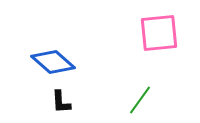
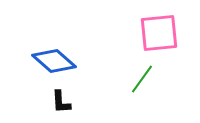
blue diamond: moved 1 px right, 1 px up
green line: moved 2 px right, 21 px up
